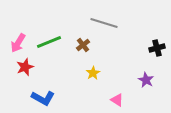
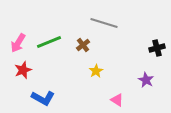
red star: moved 2 px left, 3 px down
yellow star: moved 3 px right, 2 px up
